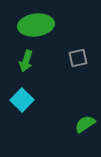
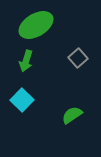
green ellipse: rotated 24 degrees counterclockwise
gray square: rotated 30 degrees counterclockwise
green semicircle: moved 13 px left, 9 px up
